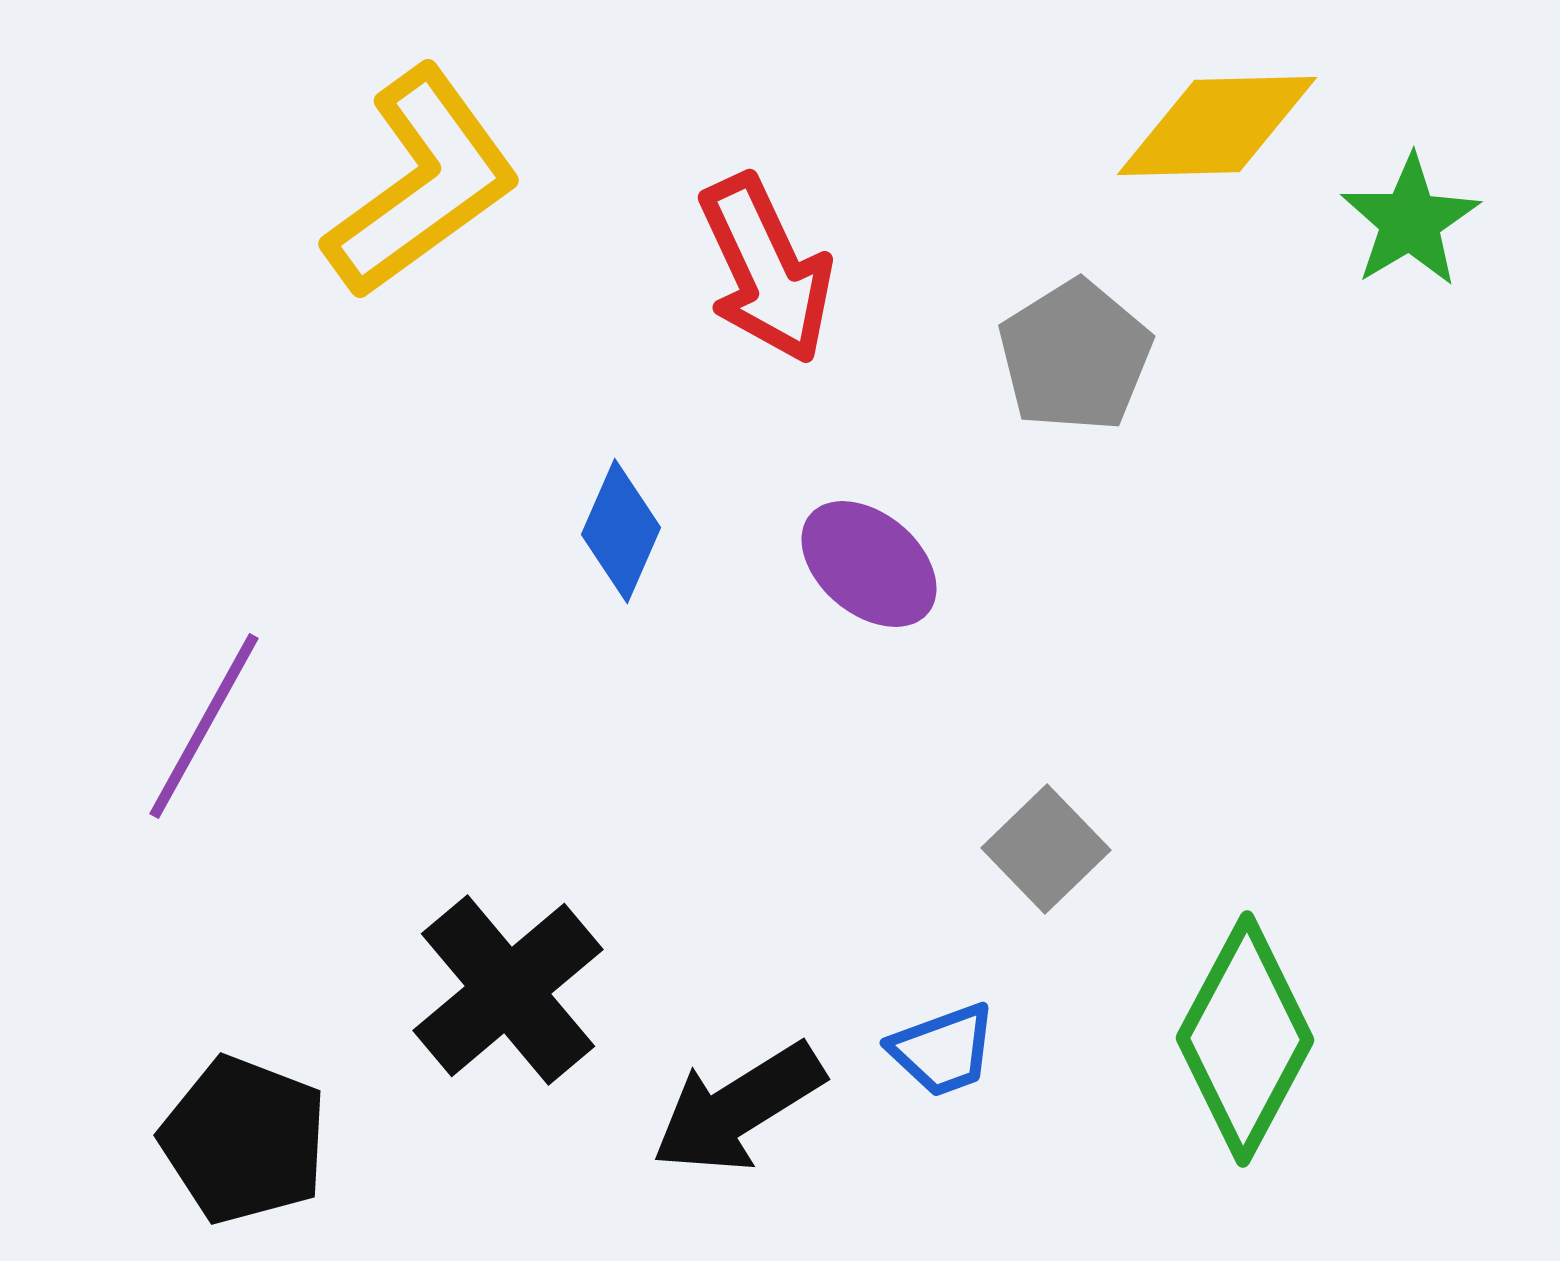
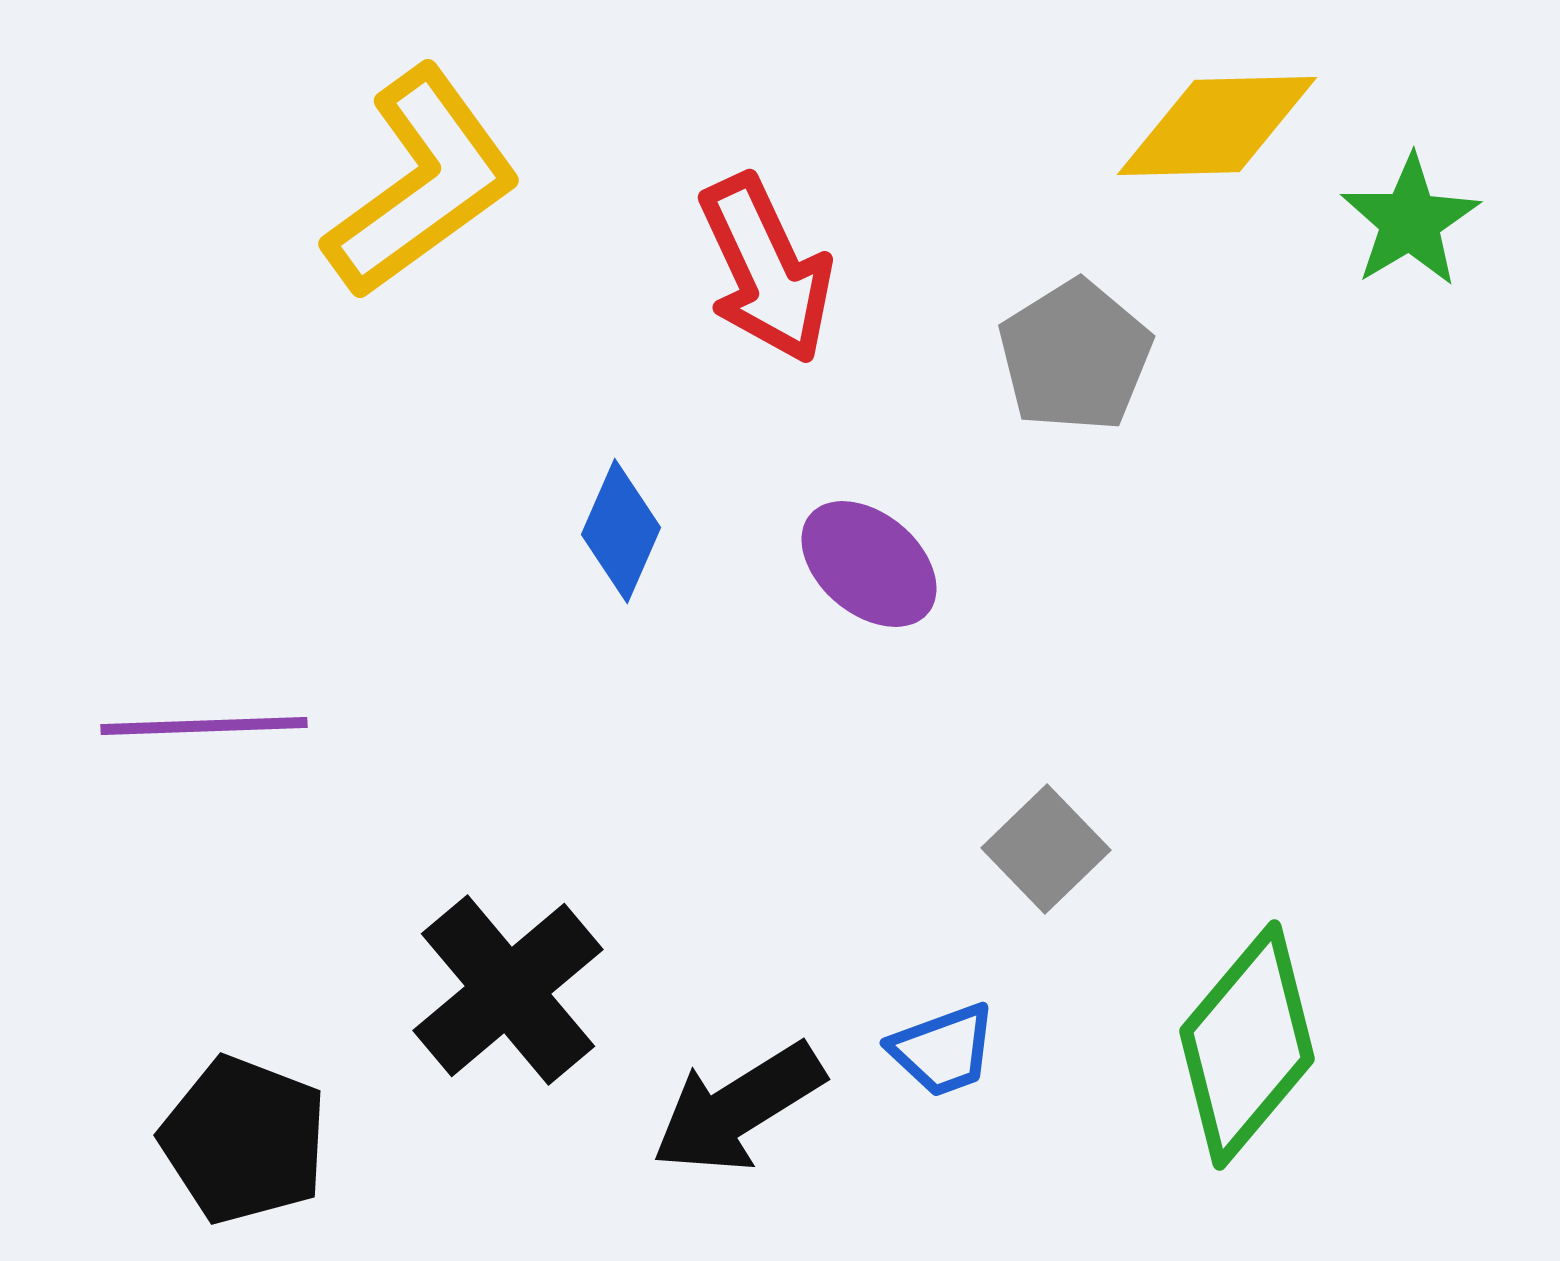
purple line: rotated 59 degrees clockwise
green diamond: moved 2 px right, 6 px down; rotated 12 degrees clockwise
